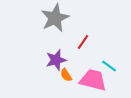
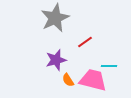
red line: moved 2 px right; rotated 21 degrees clockwise
cyan line: rotated 35 degrees counterclockwise
orange semicircle: moved 2 px right, 5 px down
